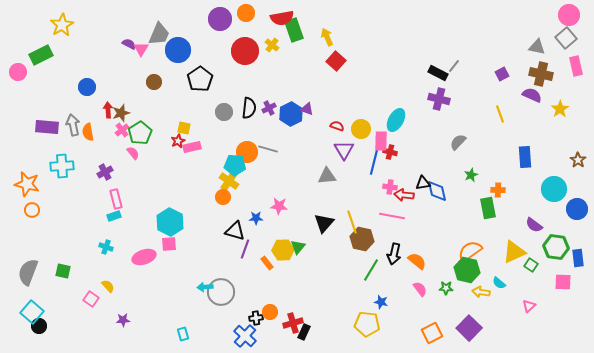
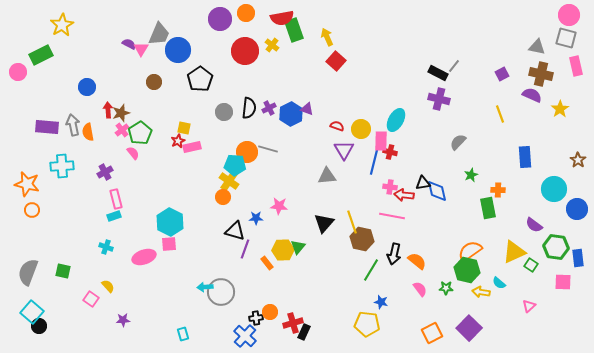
gray square at (566, 38): rotated 35 degrees counterclockwise
